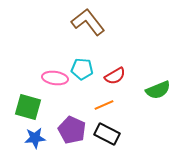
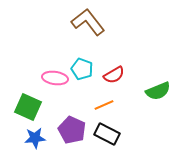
cyan pentagon: rotated 15 degrees clockwise
red semicircle: moved 1 px left, 1 px up
green semicircle: moved 1 px down
green square: rotated 8 degrees clockwise
